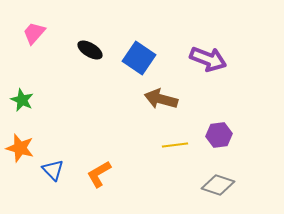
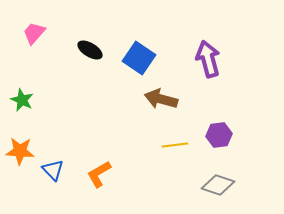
purple arrow: rotated 126 degrees counterclockwise
orange star: moved 3 px down; rotated 12 degrees counterclockwise
